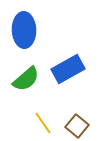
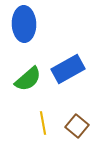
blue ellipse: moved 6 px up
green semicircle: moved 2 px right
yellow line: rotated 25 degrees clockwise
